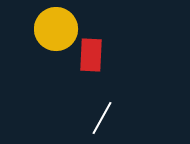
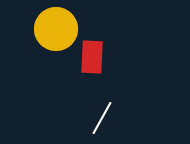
red rectangle: moved 1 px right, 2 px down
